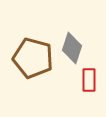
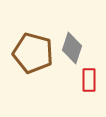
brown pentagon: moved 5 px up
